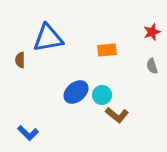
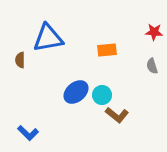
red star: moved 2 px right; rotated 24 degrees clockwise
